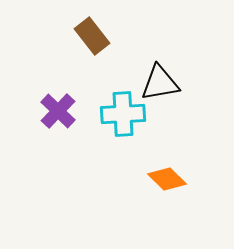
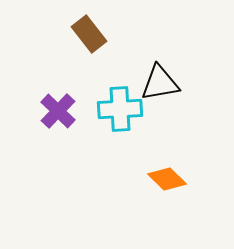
brown rectangle: moved 3 px left, 2 px up
cyan cross: moved 3 px left, 5 px up
